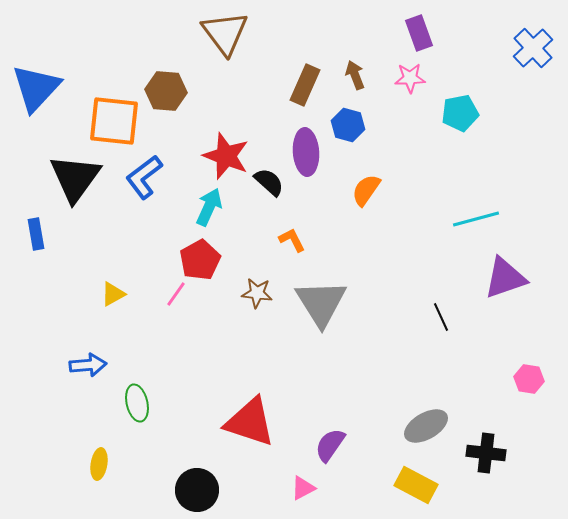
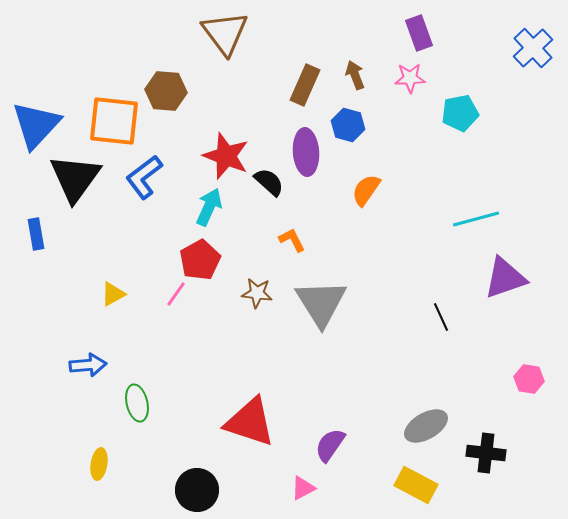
blue triangle: moved 37 px down
